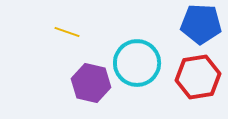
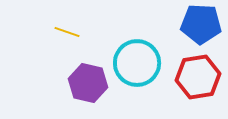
purple hexagon: moved 3 px left
